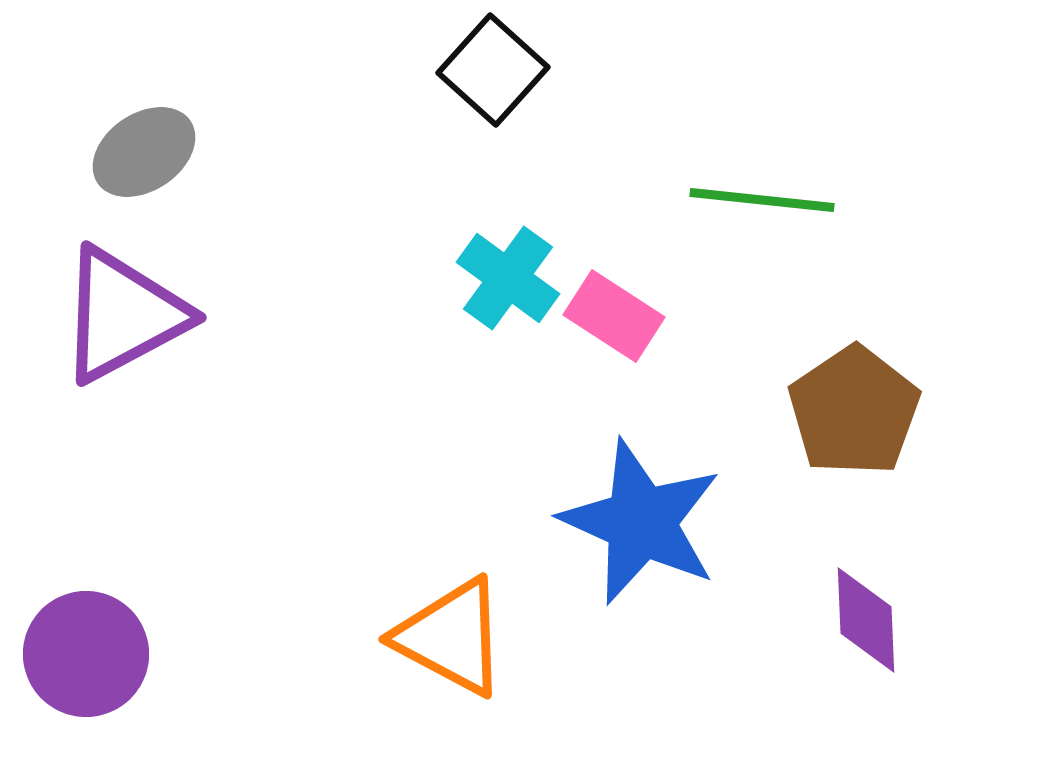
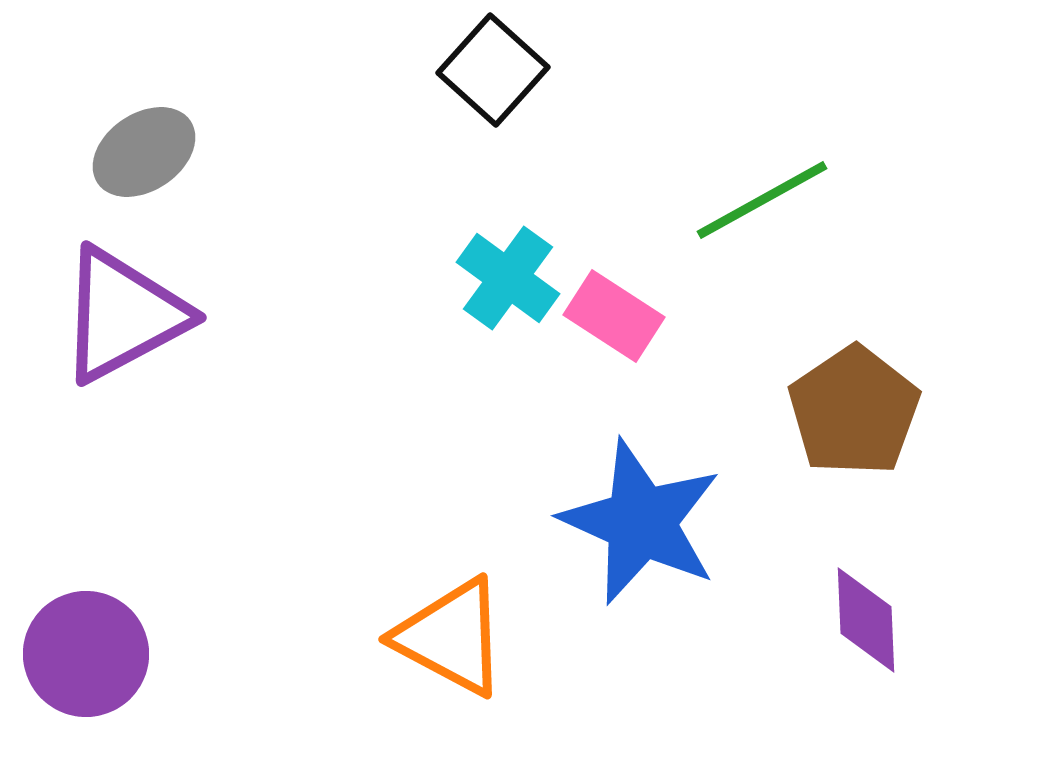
green line: rotated 35 degrees counterclockwise
